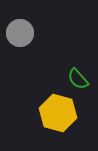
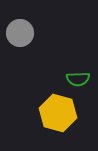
green semicircle: rotated 50 degrees counterclockwise
